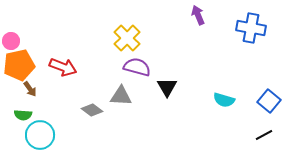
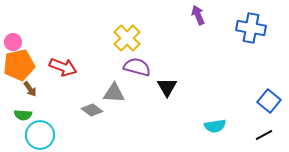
pink circle: moved 2 px right, 1 px down
gray triangle: moved 7 px left, 3 px up
cyan semicircle: moved 9 px left, 26 px down; rotated 25 degrees counterclockwise
